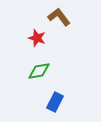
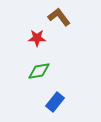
red star: rotated 18 degrees counterclockwise
blue rectangle: rotated 12 degrees clockwise
